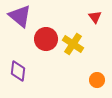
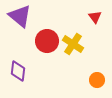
red circle: moved 1 px right, 2 px down
